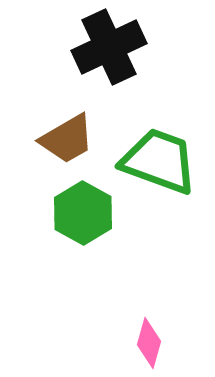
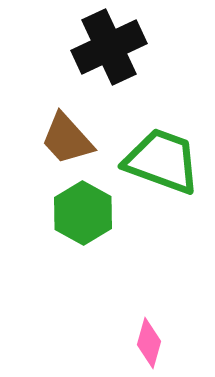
brown trapezoid: rotated 78 degrees clockwise
green trapezoid: moved 3 px right
